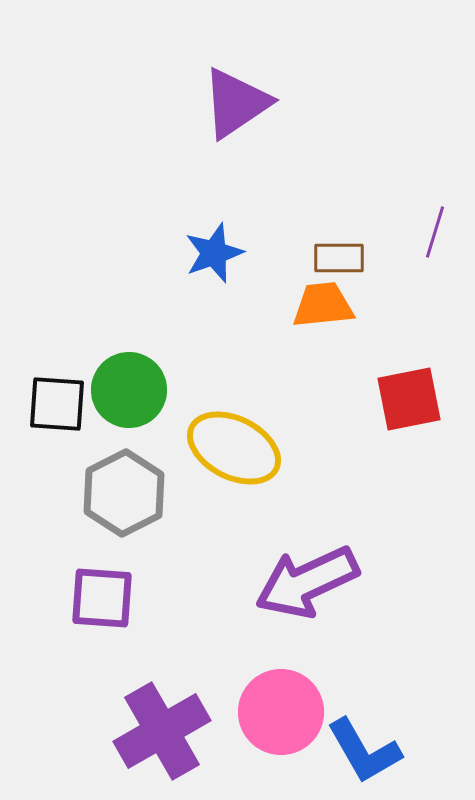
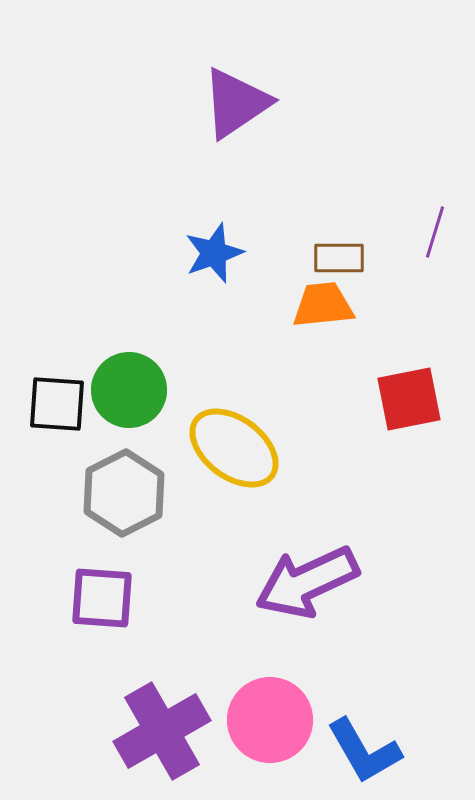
yellow ellipse: rotated 10 degrees clockwise
pink circle: moved 11 px left, 8 px down
